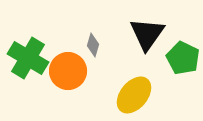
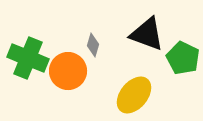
black triangle: rotated 45 degrees counterclockwise
green cross: rotated 9 degrees counterclockwise
